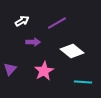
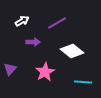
pink star: moved 1 px right, 1 px down
